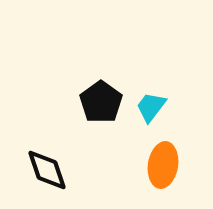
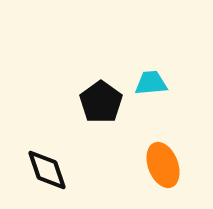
cyan trapezoid: moved 24 px up; rotated 48 degrees clockwise
orange ellipse: rotated 30 degrees counterclockwise
